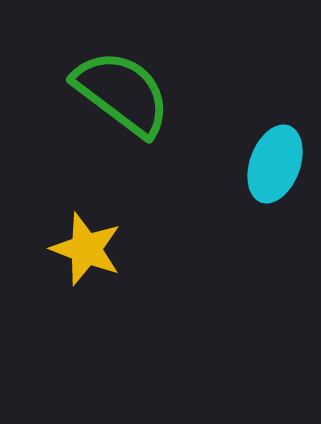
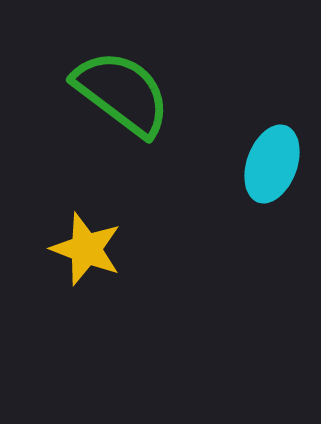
cyan ellipse: moved 3 px left
